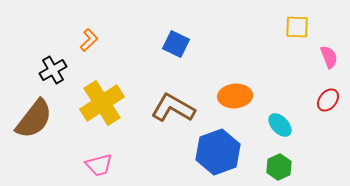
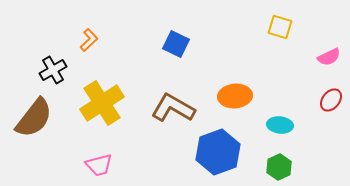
yellow square: moved 17 px left; rotated 15 degrees clockwise
pink semicircle: rotated 85 degrees clockwise
red ellipse: moved 3 px right
brown semicircle: moved 1 px up
cyan ellipse: rotated 40 degrees counterclockwise
